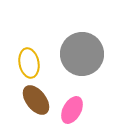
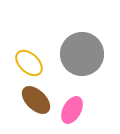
yellow ellipse: rotated 36 degrees counterclockwise
brown ellipse: rotated 8 degrees counterclockwise
